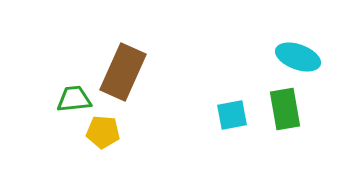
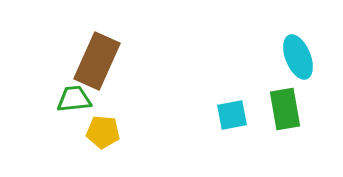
cyan ellipse: rotated 48 degrees clockwise
brown rectangle: moved 26 px left, 11 px up
